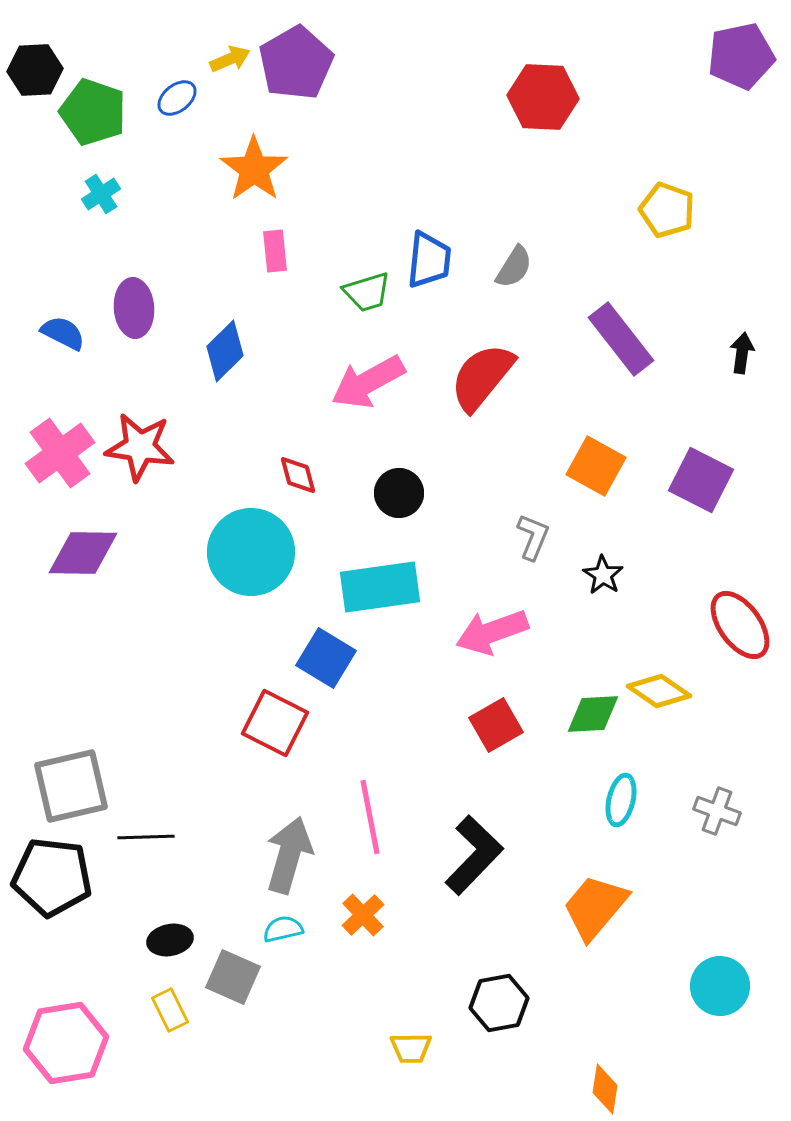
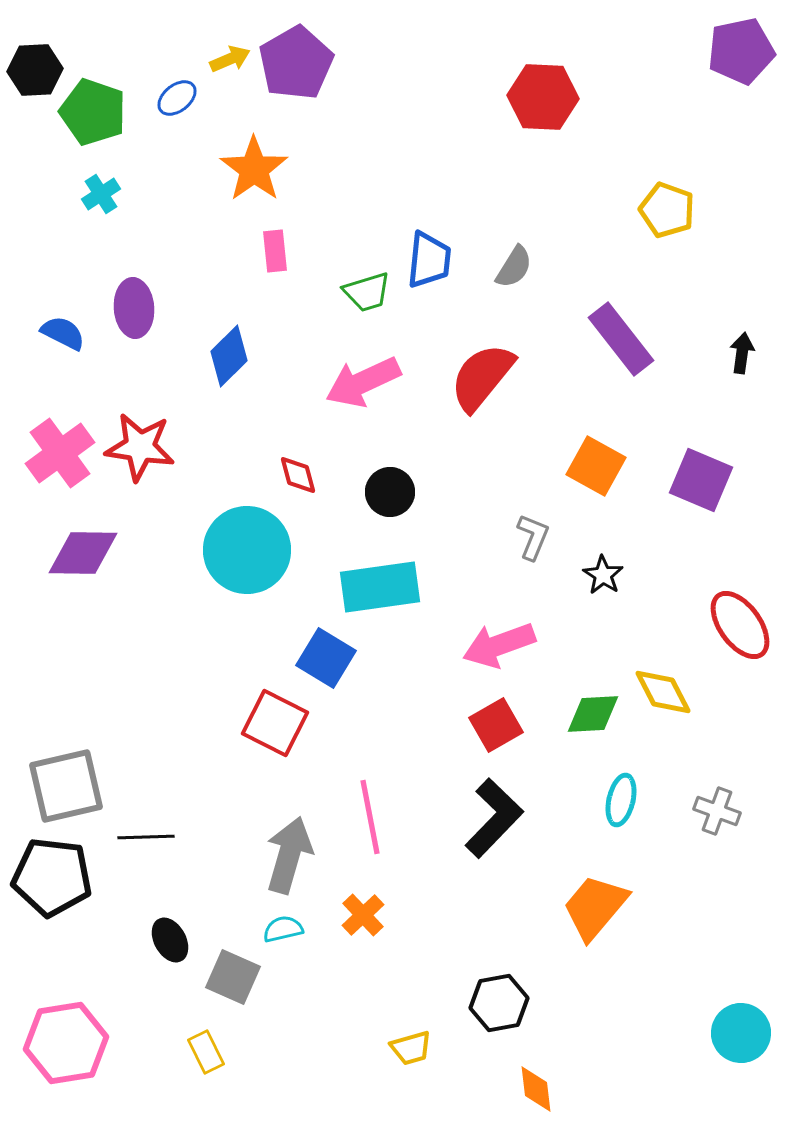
purple pentagon at (741, 56): moved 5 px up
blue diamond at (225, 351): moved 4 px right, 5 px down
pink arrow at (368, 382): moved 5 px left; rotated 4 degrees clockwise
purple square at (701, 480): rotated 4 degrees counterclockwise
black circle at (399, 493): moved 9 px left, 1 px up
cyan circle at (251, 552): moved 4 px left, 2 px up
pink arrow at (492, 632): moved 7 px right, 13 px down
yellow diamond at (659, 691): moved 4 px right, 1 px down; rotated 28 degrees clockwise
gray square at (71, 786): moved 5 px left
black L-shape at (474, 855): moved 20 px right, 37 px up
black ellipse at (170, 940): rotated 72 degrees clockwise
cyan circle at (720, 986): moved 21 px right, 47 px down
yellow rectangle at (170, 1010): moved 36 px right, 42 px down
yellow trapezoid at (411, 1048): rotated 15 degrees counterclockwise
orange diamond at (605, 1089): moved 69 px left; rotated 15 degrees counterclockwise
